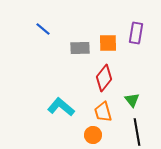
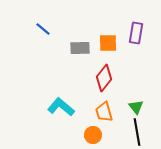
green triangle: moved 4 px right, 7 px down
orange trapezoid: moved 1 px right
